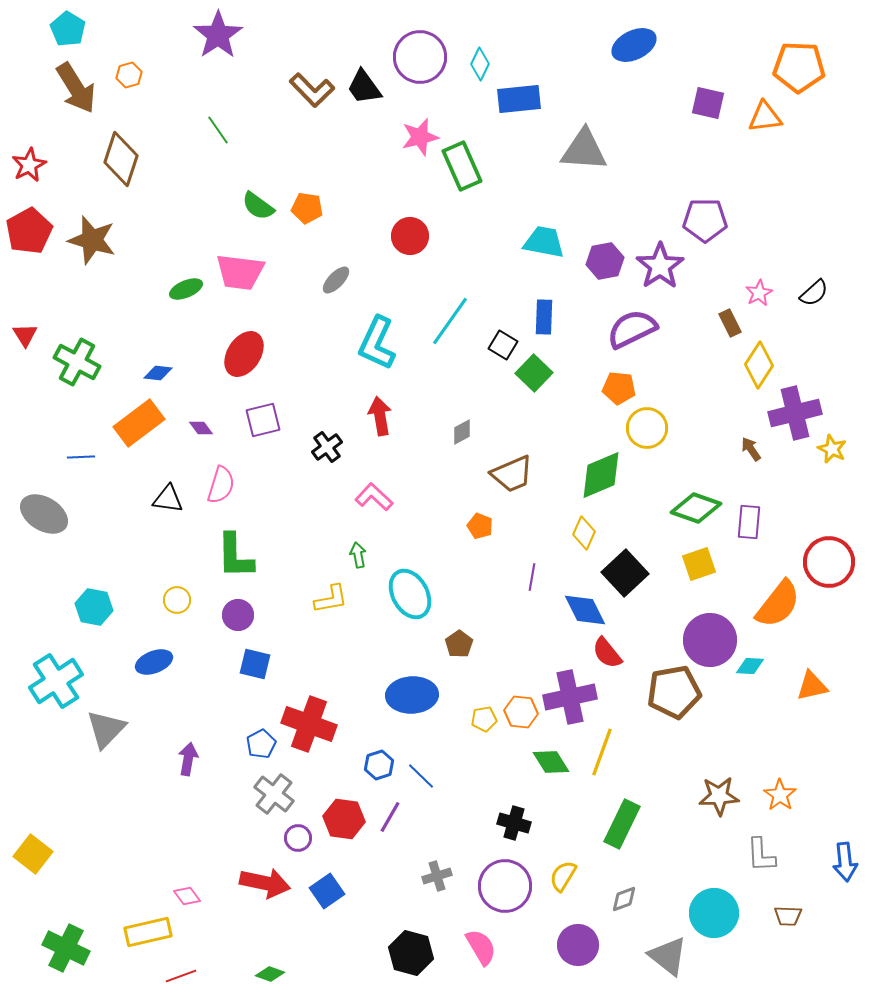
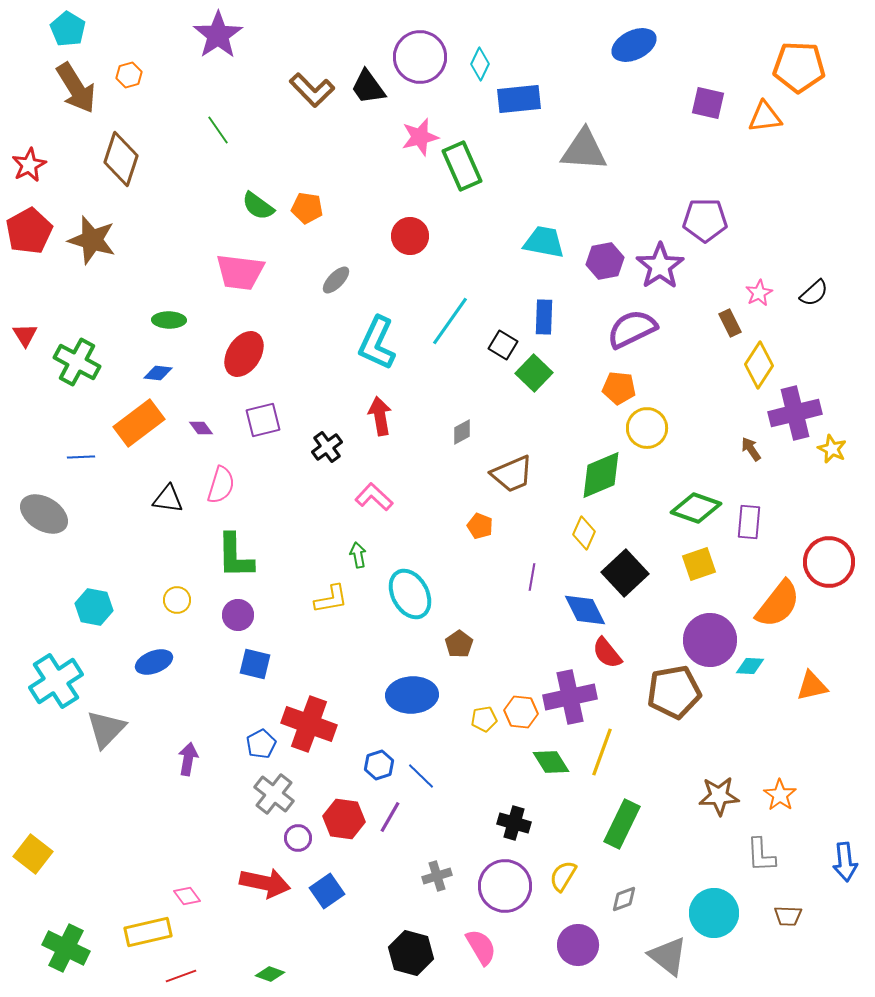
black trapezoid at (364, 87): moved 4 px right
green ellipse at (186, 289): moved 17 px left, 31 px down; rotated 24 degrees clockwise
